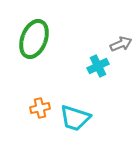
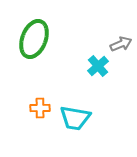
cyan cross: rotated 15 degrees counterclockwise
orange cross: rotated 12 degrees clockwise
cyan trapezoid: rotated 8 degrees counterclockwise
